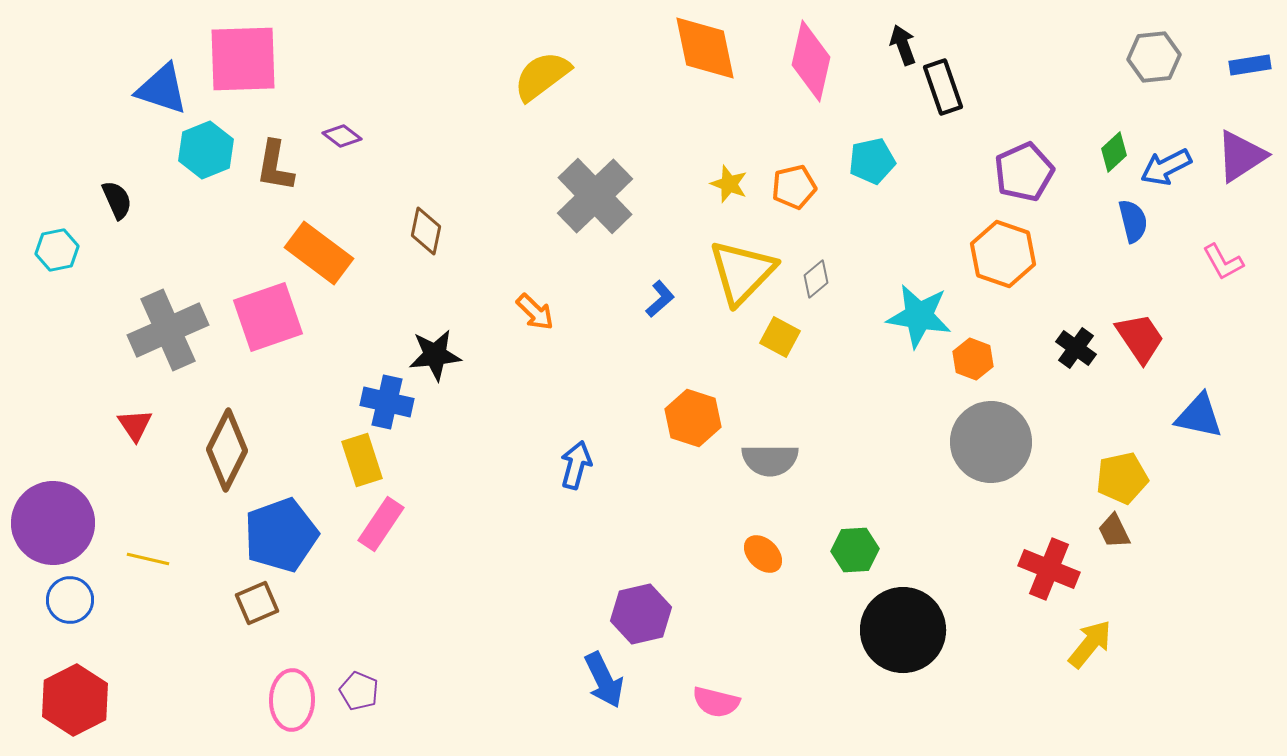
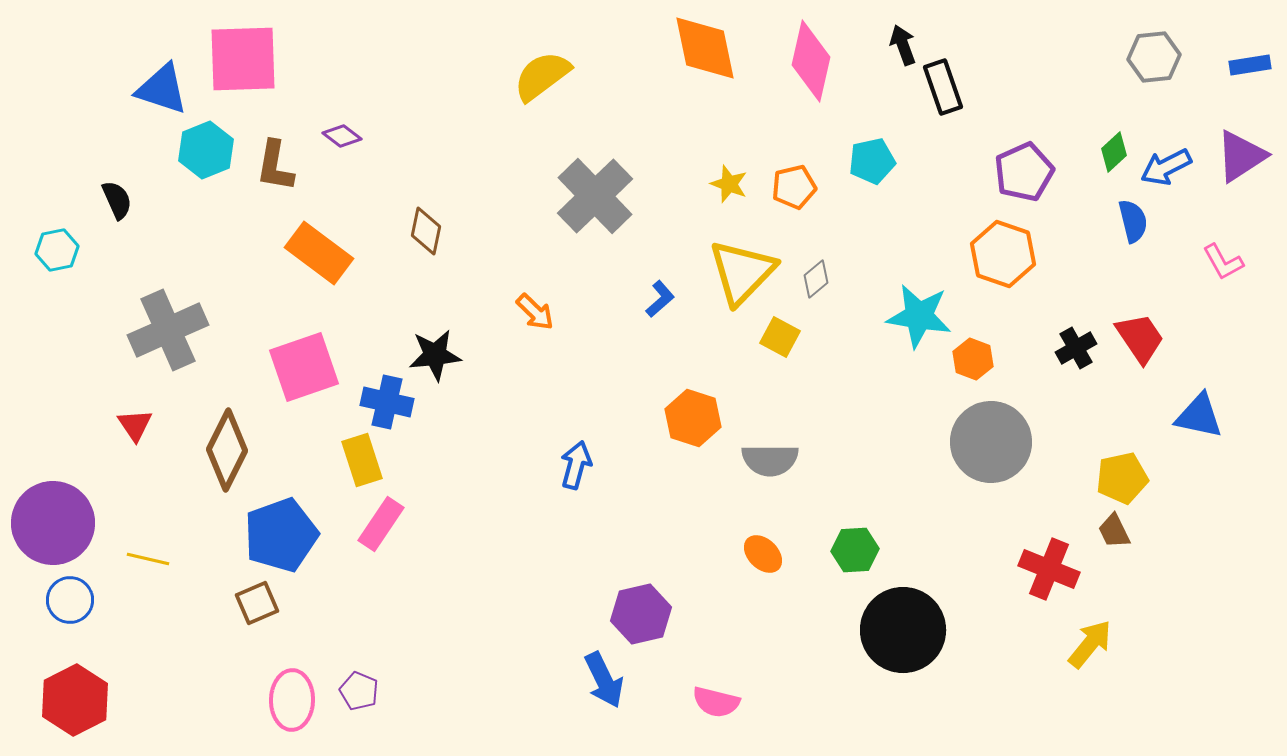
pink square at (268, 317): moved 36 px right, 50 px down
black cross at (1076, 348): rotated 24 degrees clockwise
